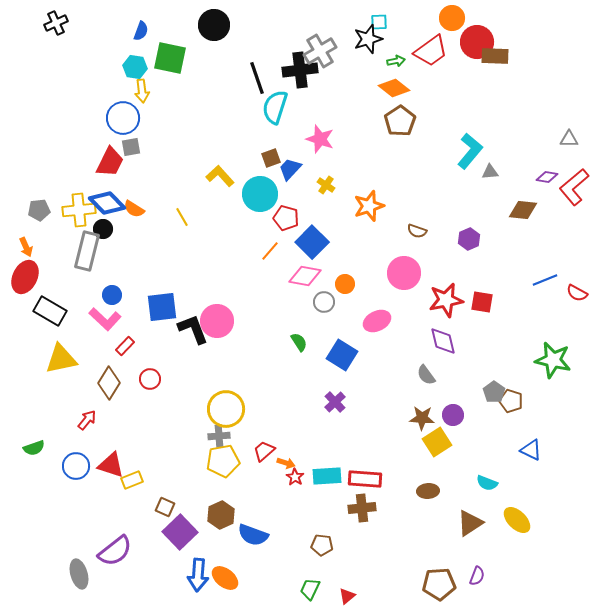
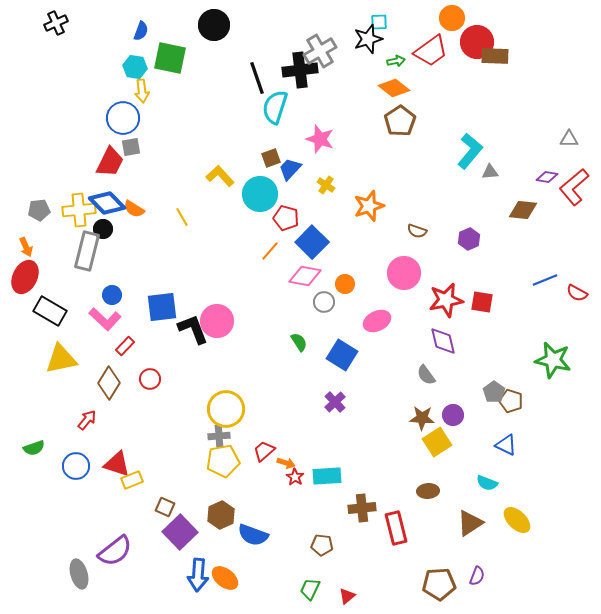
blue triangle at (531, 450): moved 25 px left, 5 px up
red triangle at (111, 465): moved 6 px right, 1 px up
red rectangle at (365, 479): moved 31 px right, 49 px down; rotated 72 degrees clockwise
